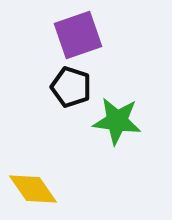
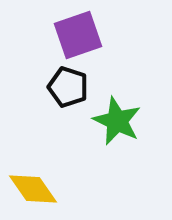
black pentagon: moved 3 px left
green star: rotated 18 degrees clockwise
